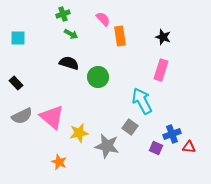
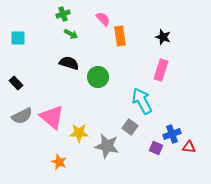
yellow star: rotated 12 degrees clockwise
